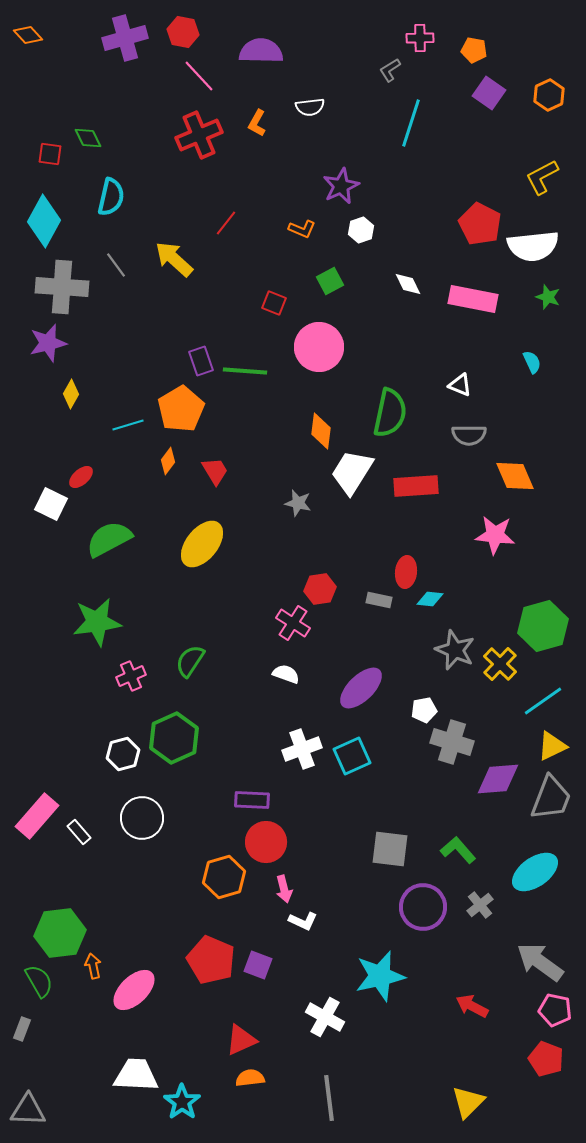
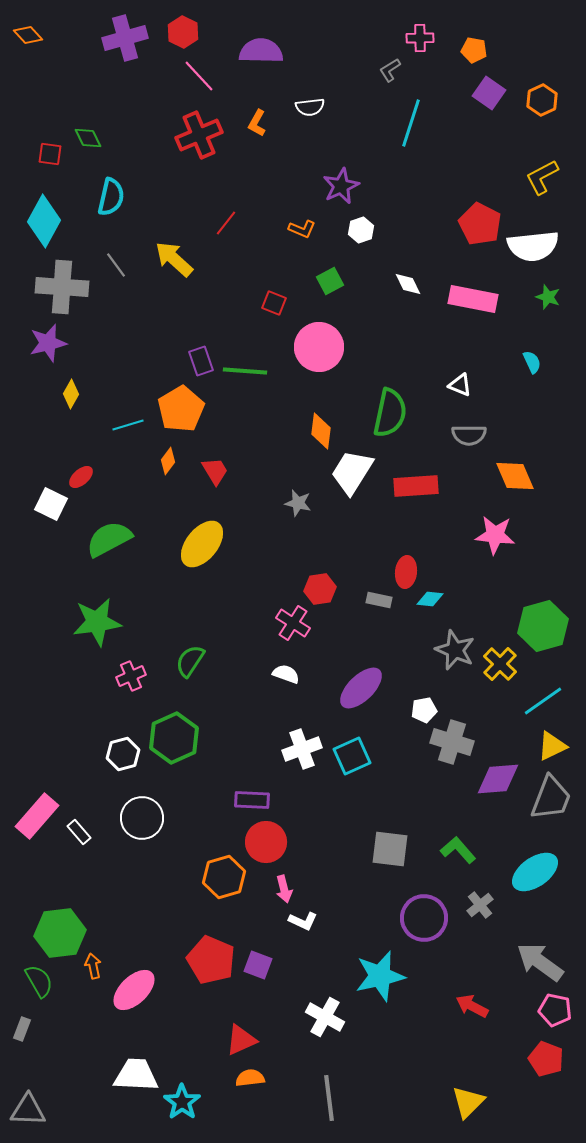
red hexagon at (183, 32): rotated 16 degrees clockwise
orange hexagon at (549, 95): moved 7 px left, 5 px down
purple circle at (423, 907): moved 1 px right, 11 px down
